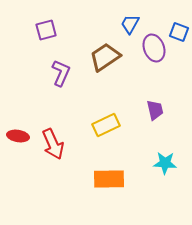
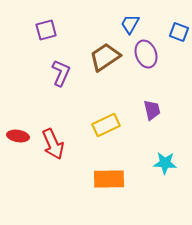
purple ellipse: moved 8 px left, 6 px down
purple trapezoid: moved 3 px left
